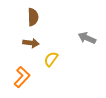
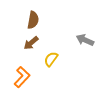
brown semicircle: moved 3 px down; rotated 12 degrees clockwise
gray arrow: moved 2 px left, 2 px down
brown arrow: rotated 133 degrees clockwise
